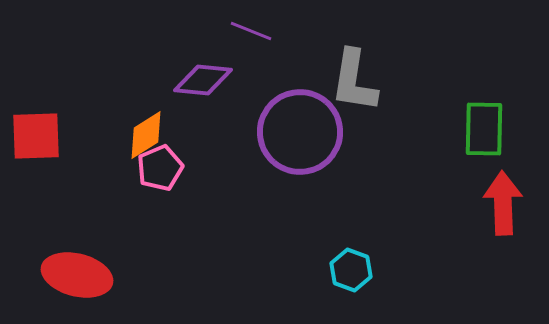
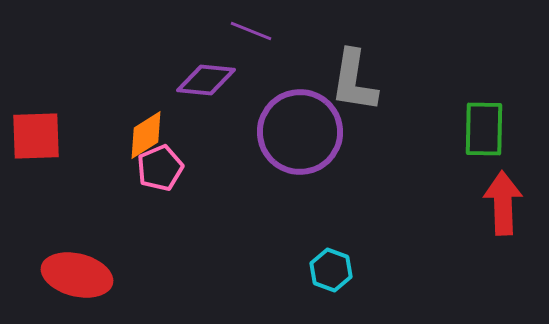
purple diamond: moved 3 px right
cyan hexagon: moved 20 px left
